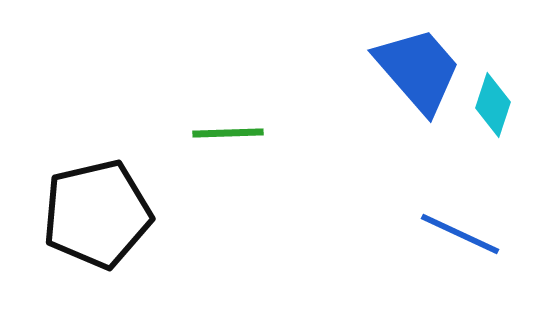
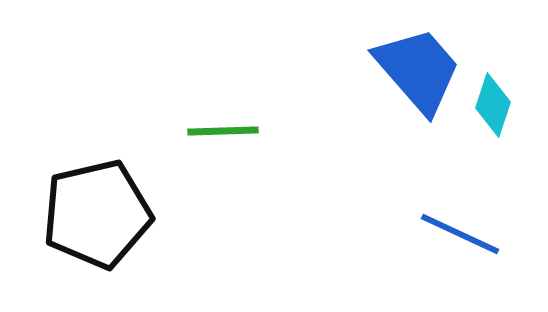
green line: moved 5 px left, 2 px up
